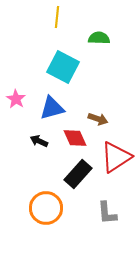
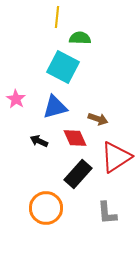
green semicircle: moved 19 px left
blue triangle: moved 3 px right, 1 px up
